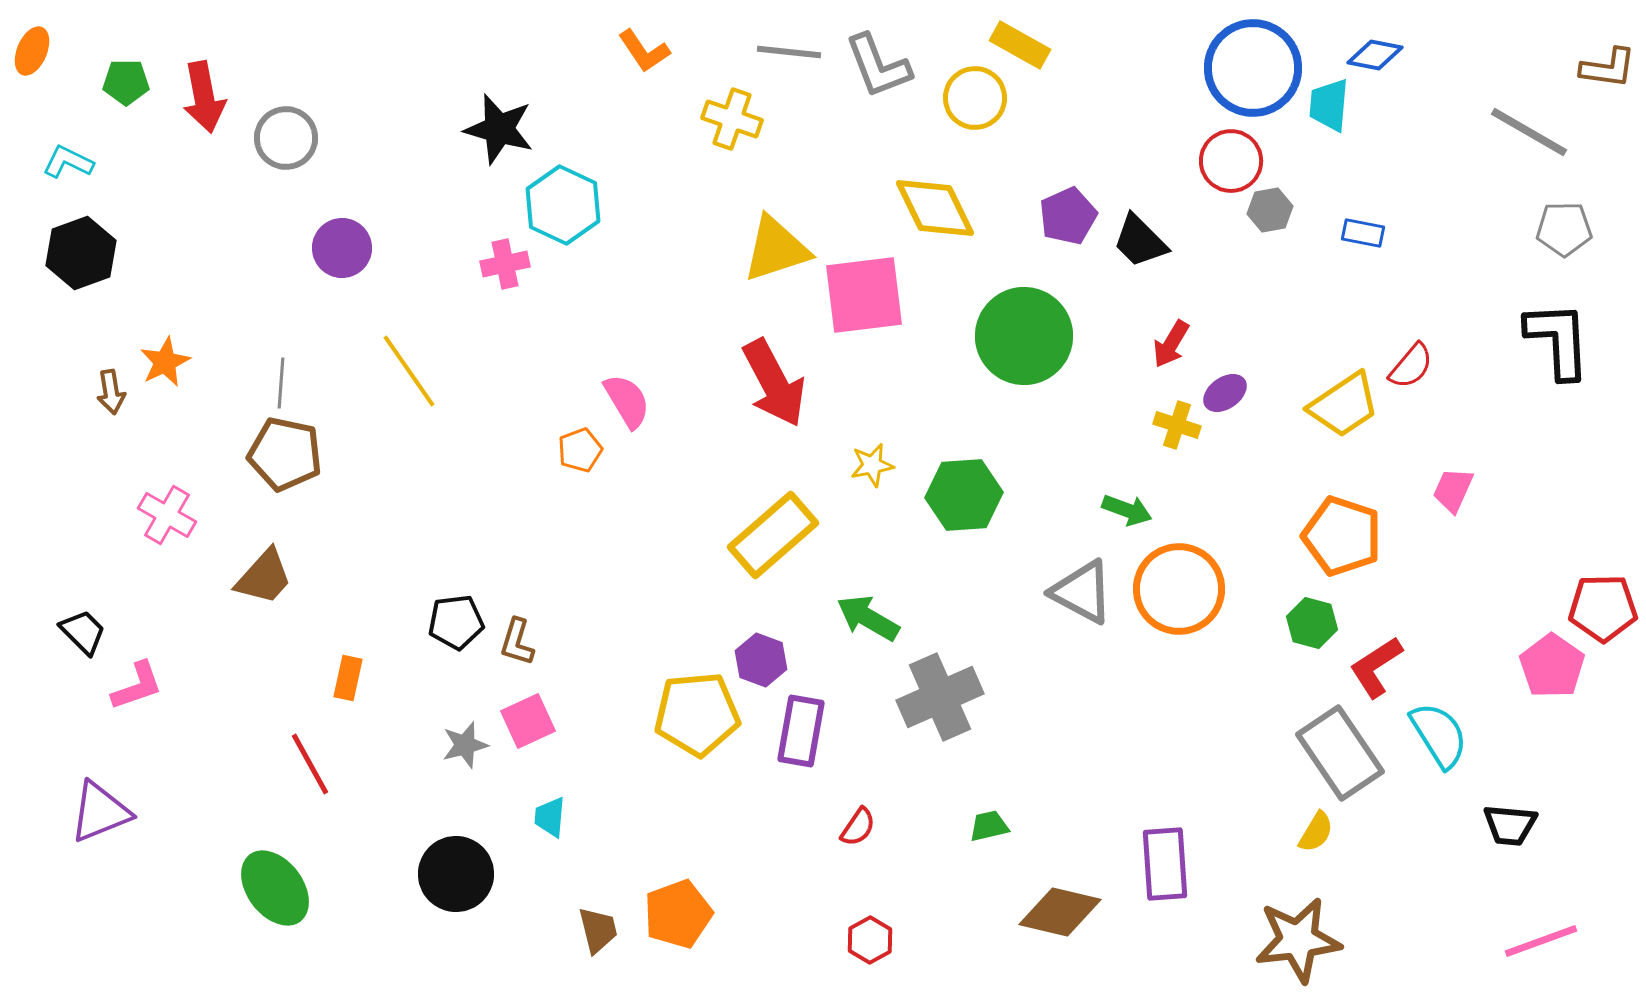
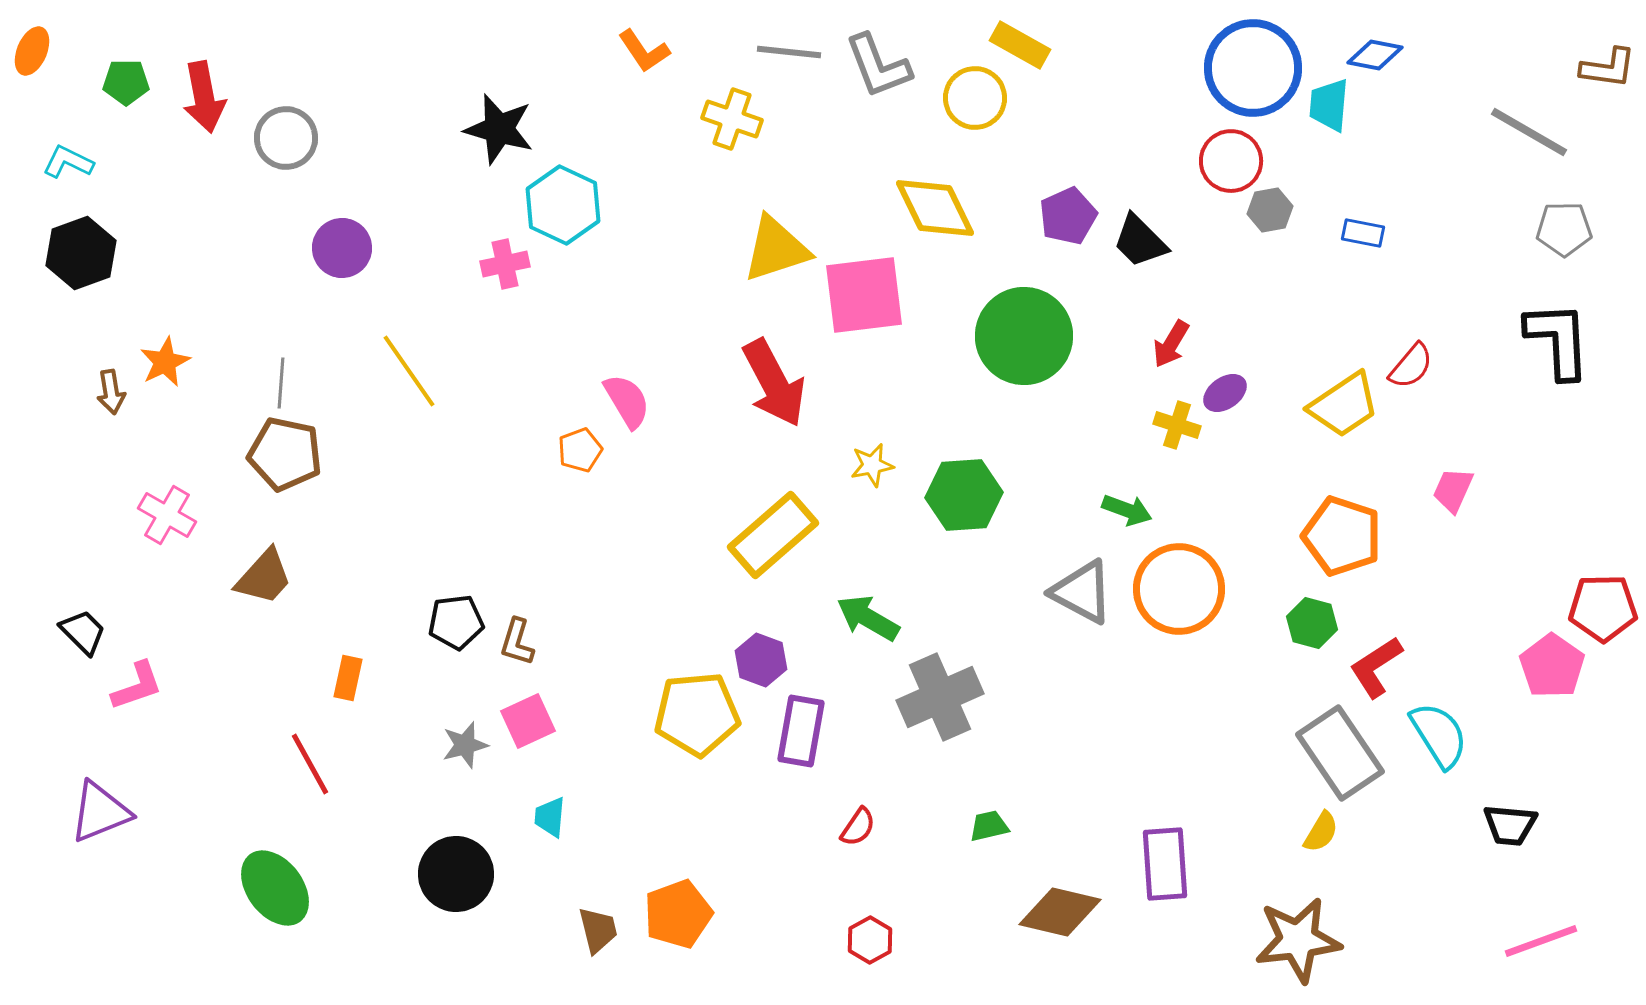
yellow semicircle at (1316, 832): moved 5 px right
